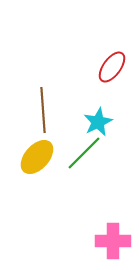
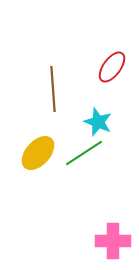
brown line: moved 10 px right, 21 px up
cyan star: rotated 24 degrees counterclockwise
green line: rotated 12 degrees clockwise
yellow ellipse: moved 1 px right, 4 px up
